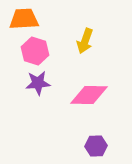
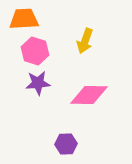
purple hexagon: moved 30 px left, 2 px up
